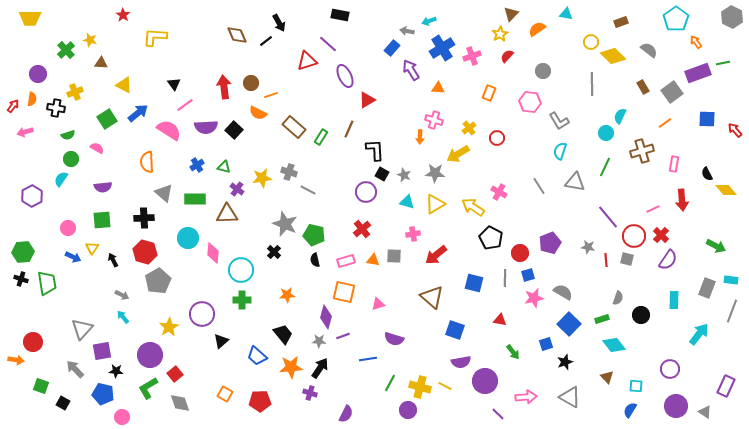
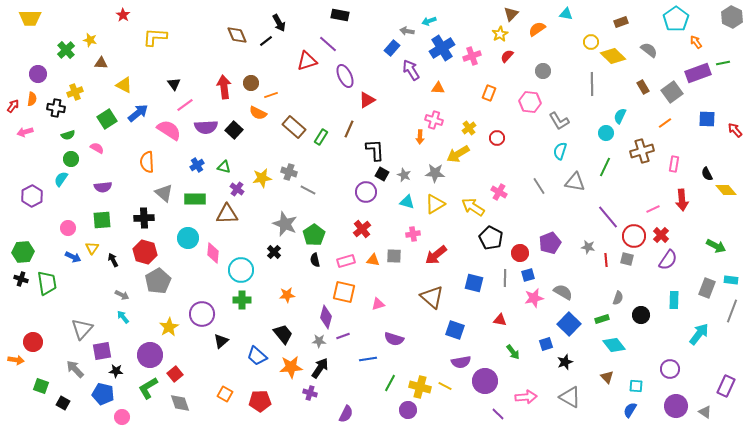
green pentagon at (314, 235): rotated 25 degrees clockwise
